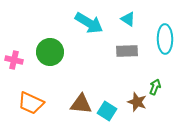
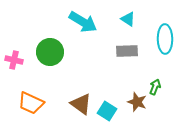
cyan arrow: moved 6 px left, 1 px up
brown triangle: rotated 30 degrees clockwise
